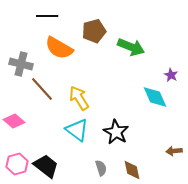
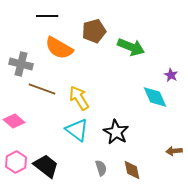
brown line: rotated 28 degrees counterclockwise
pink hexagon: moved 1 px left, 2 px up; rotated 10 degrees counterclockwise
